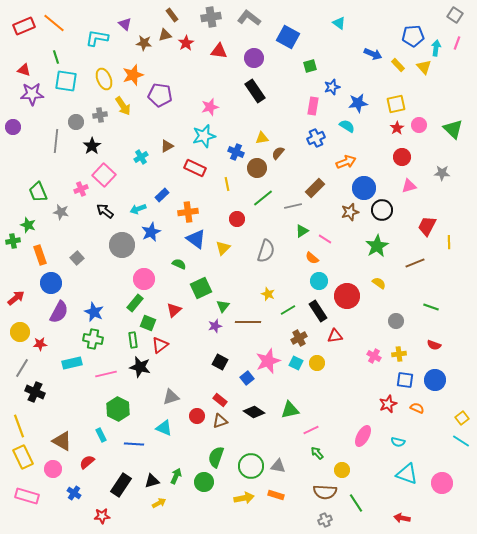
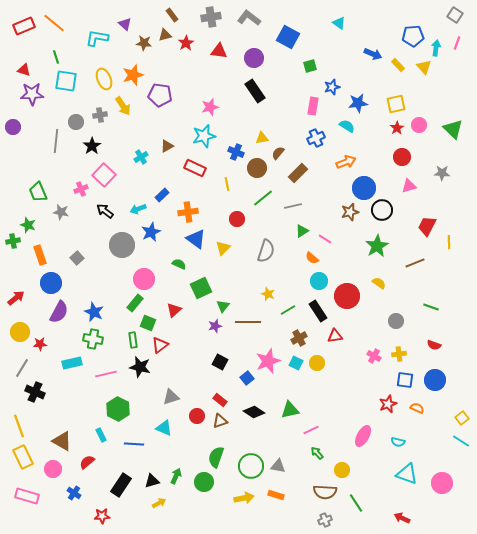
brown rectangle at (315, 188): moved 17 px left, 15 px up
red arrow at (402, 518): rotated 14 degrees clockwise
